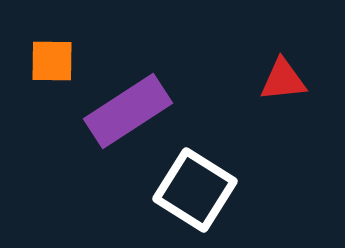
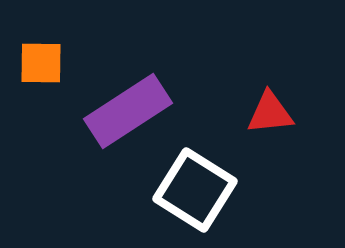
orange square: moved 11 px left, 2 px down
red triangle: moved 13 px left, 33 px down
